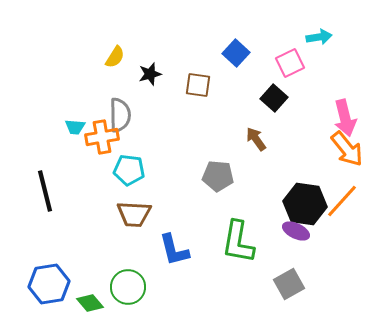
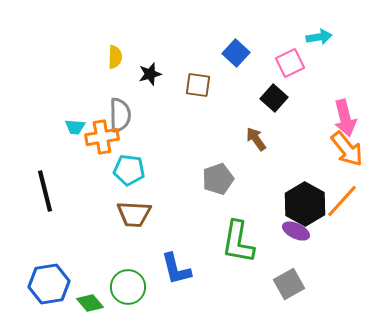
yellow semicircle: rotated 30 degrees counterclockwise
gray pentagon: moved 3 px down; rotated 24 degrees counterclockwise
black hexagon: rotated 21 degrees clockwise
blue L-shape: moved 2 px right, 19 px down
